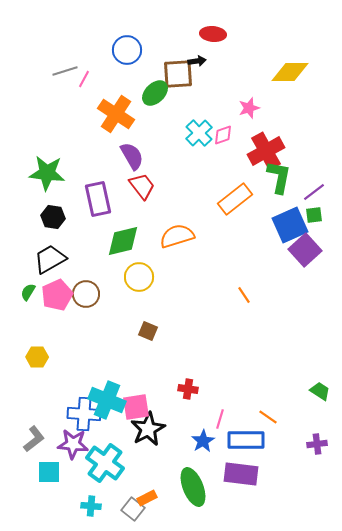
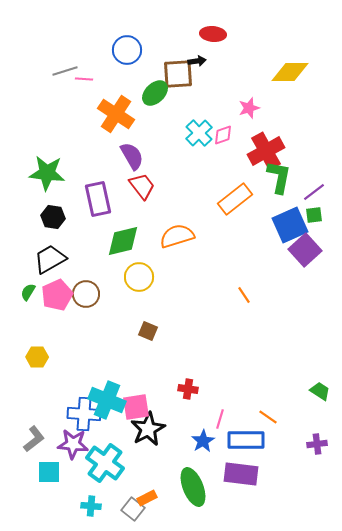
pink line at (84, 79): rotated 66 degrees clockwise
